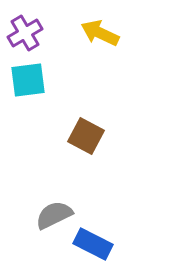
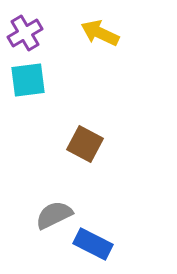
brown square: moved 1 px left, 8 px down
